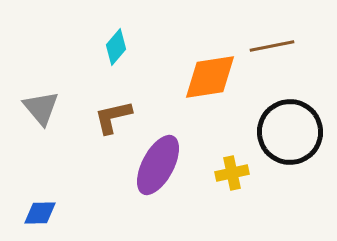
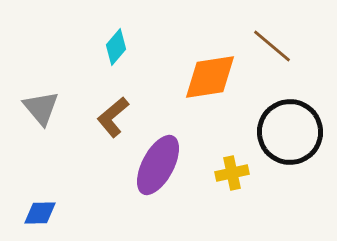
brown line: rotated 51 degrees clockwise
brown L-shape: rotated 27 degrees counterclockwise
